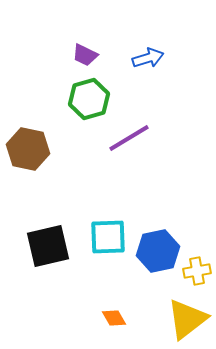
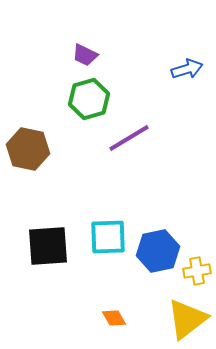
blue arrow: moved 39 px right, 11 px down
black square: rotated 9 degrees clockwise
